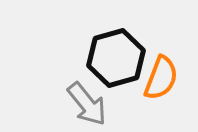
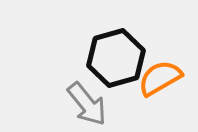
orange semicircle: moved 1 px left; rotated 141 degrees counterclockwise
